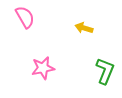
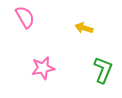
green L-shape: moved 2 px left, 1 px up
